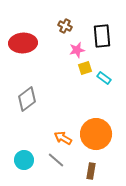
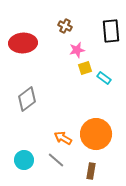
black rectangle: moved 9 px right, 5 px up
